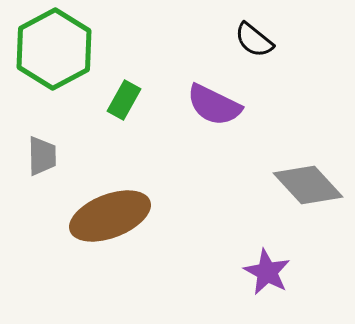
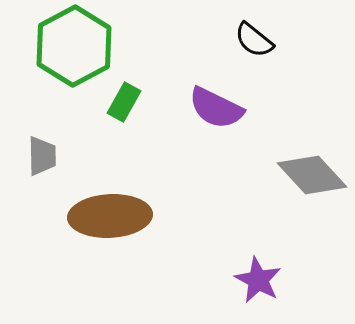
green hexagon: moved 20 px right, 3 px up
green rectangle: moved 2 px down
purple semicircle: moved 2 px right, 3 px down
gray diamond: moved 4 px right, 10 px up
brown ellipse: rotated 18 degrees clockwise
purple star: moved 9 px left, 8 px down
